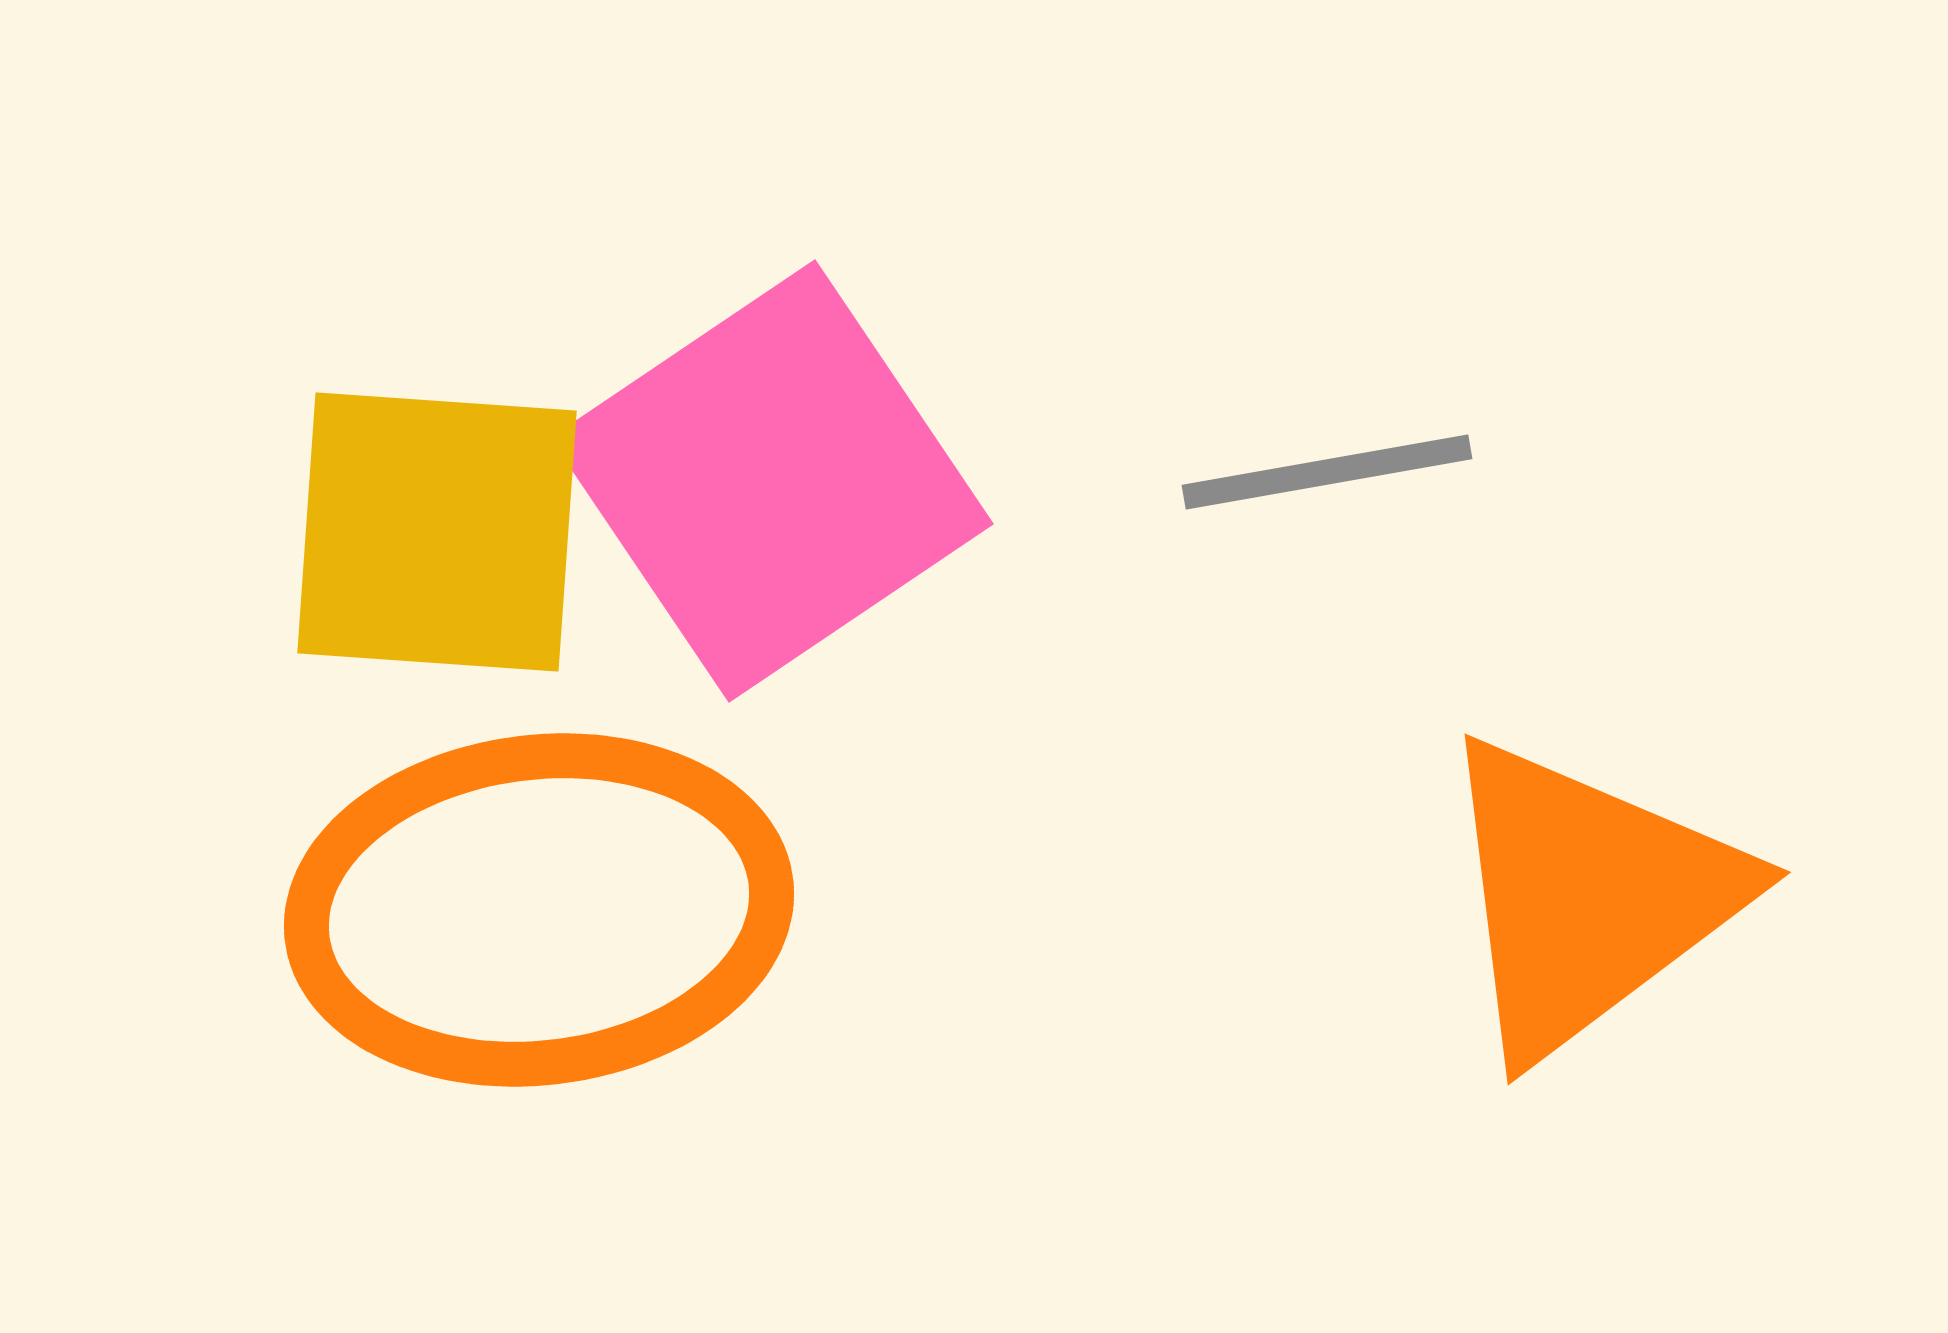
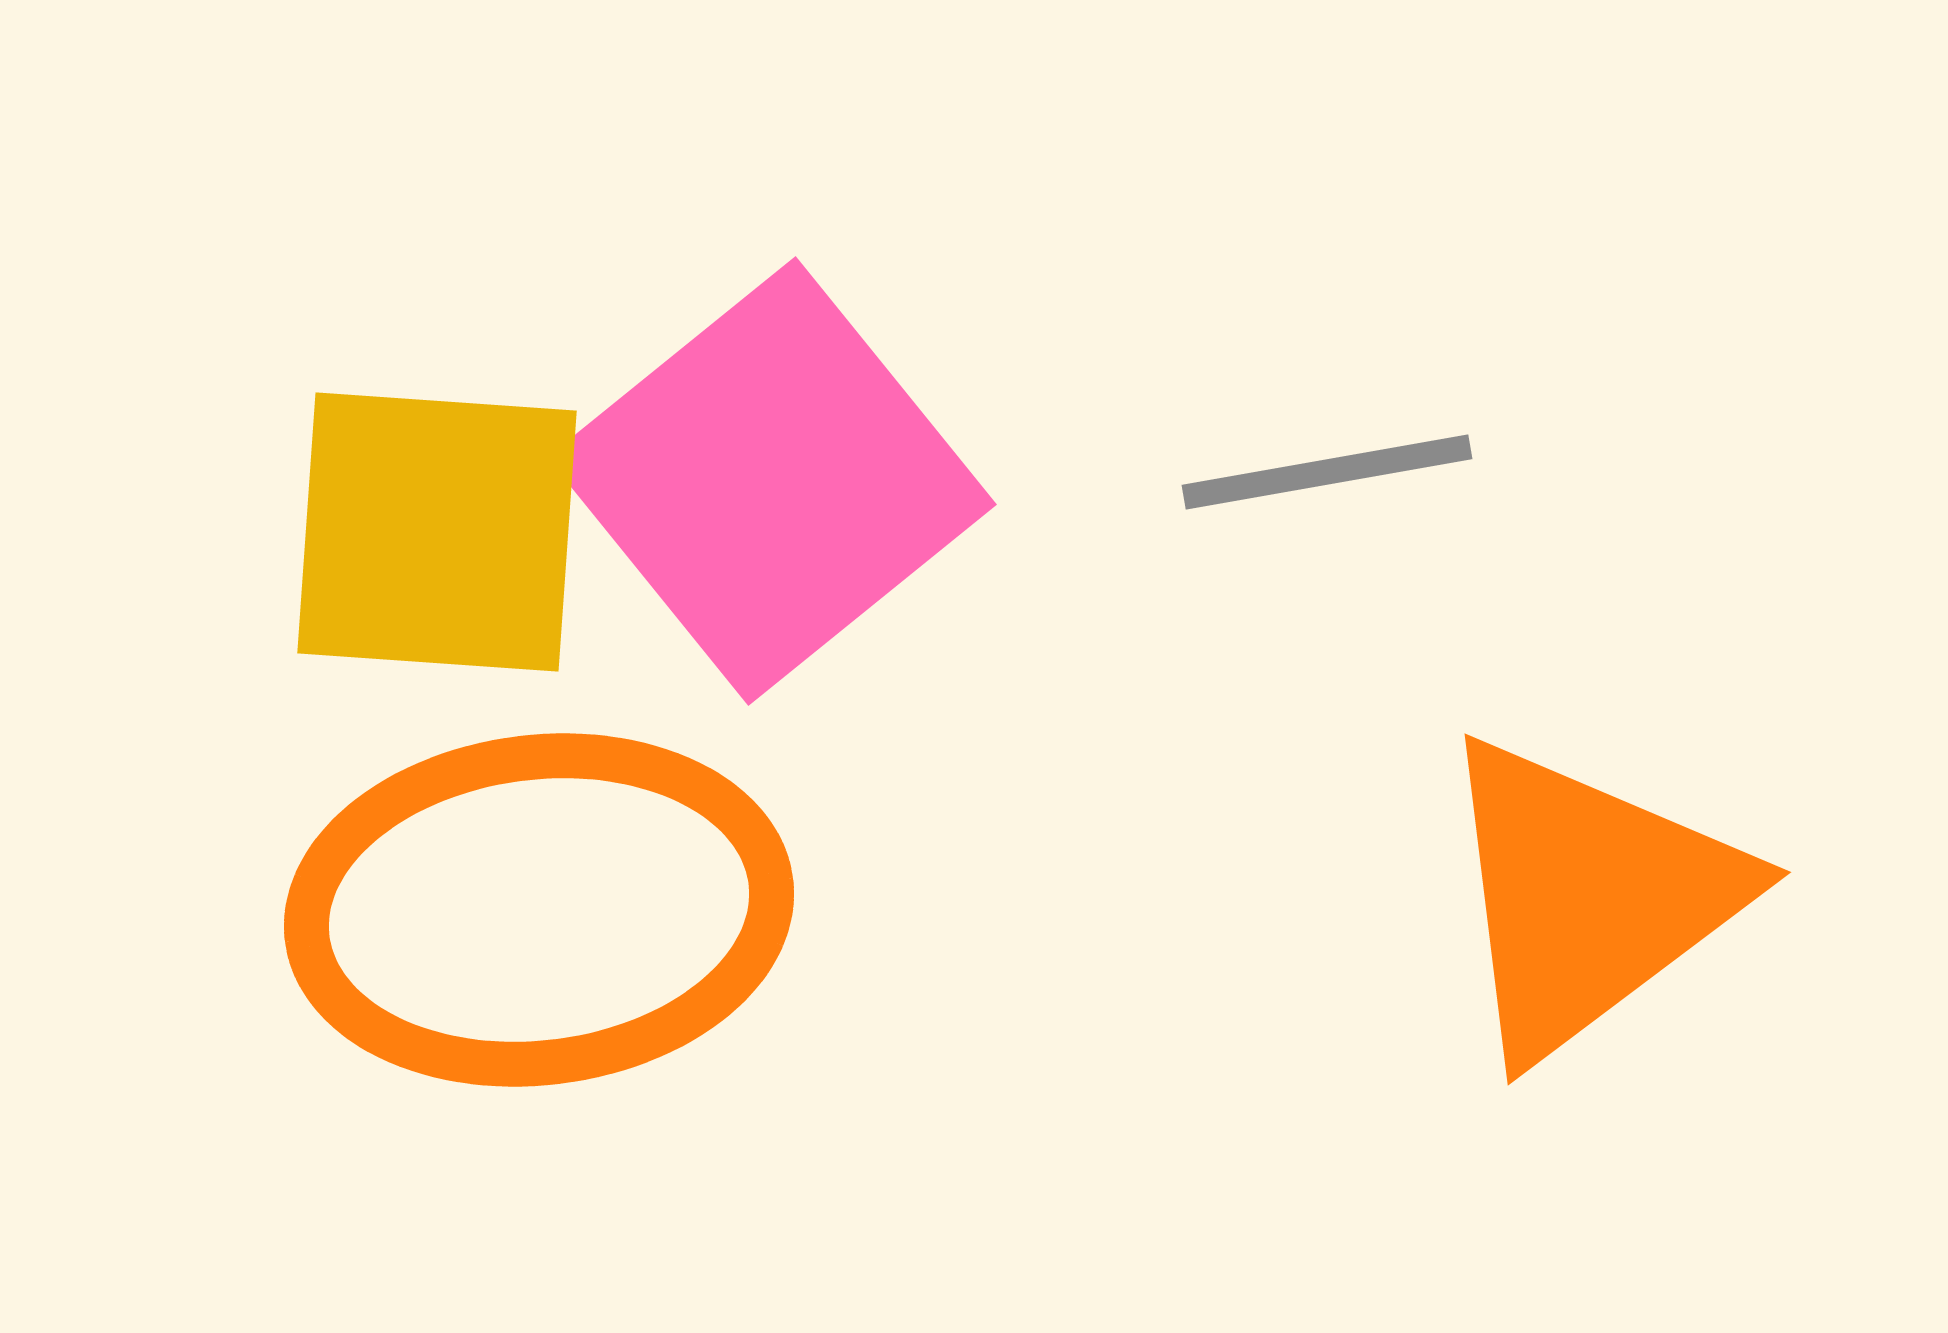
pink square: rotated 5 degrees counterclockwise
